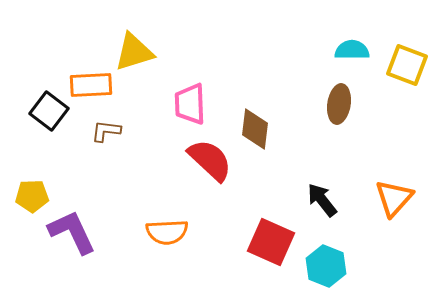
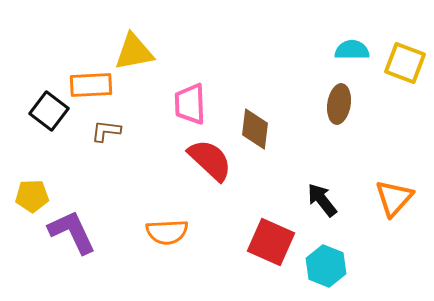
yellow triangle: rotated 6 degrees clockwise
yellow square: moved 2 px left, 2 px up
